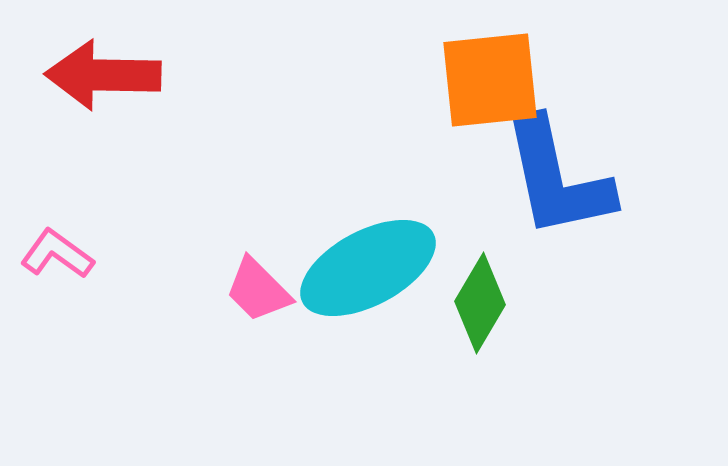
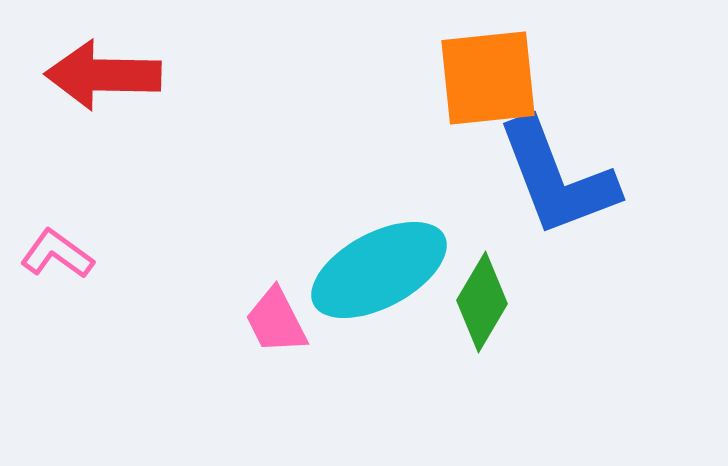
orange square: moved 2 px left, 2 px up
blue L-shape: rotated 9 degrees counterclockwise
cyan ellipse: moved 11 px right, 2 px down
pink trapezoid: moved 18 px right, 31 px down; rotated 18 degrees clockwise
green diamond: moved 2 px right, 1 px up
